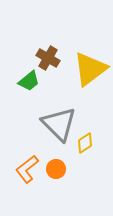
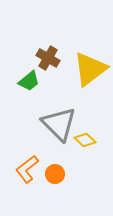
yellow diamond: moved 3 px up; rotated 75 degrees clockwise
orange circle: moved 1 px left, 5 px down
